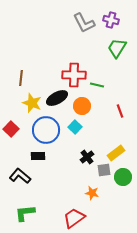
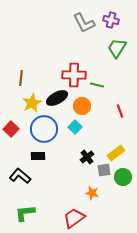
yellow star: rotated 24 degrees clockwise
blue circle: moved 2 px left, 1 px up
